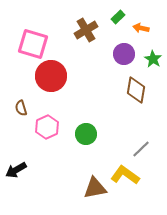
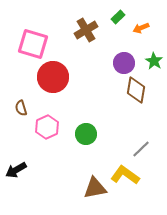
orange arrow: rotated 35 degrees counterclockwise
purple circle: moved 9 px down
green star: moved 1 px right, 2 px down
red circle: moved 2 px right, 1 px down
